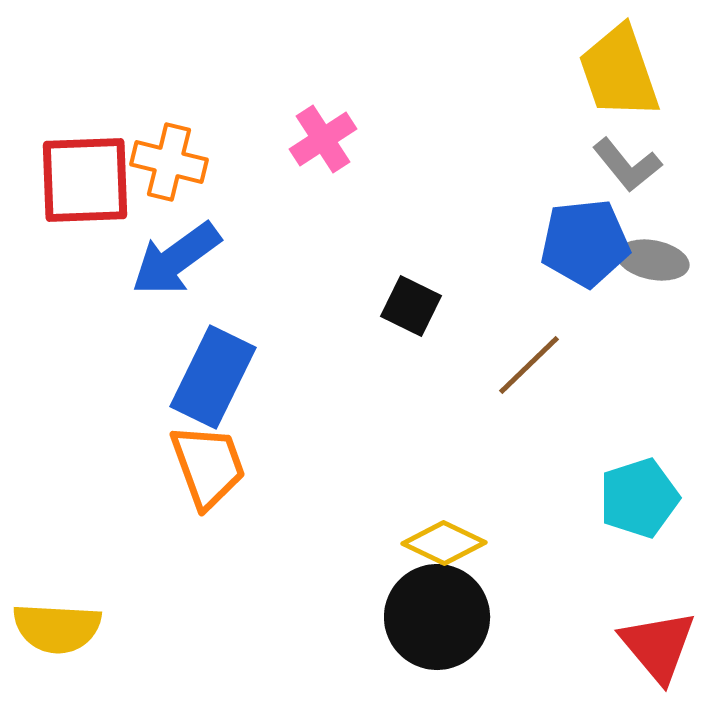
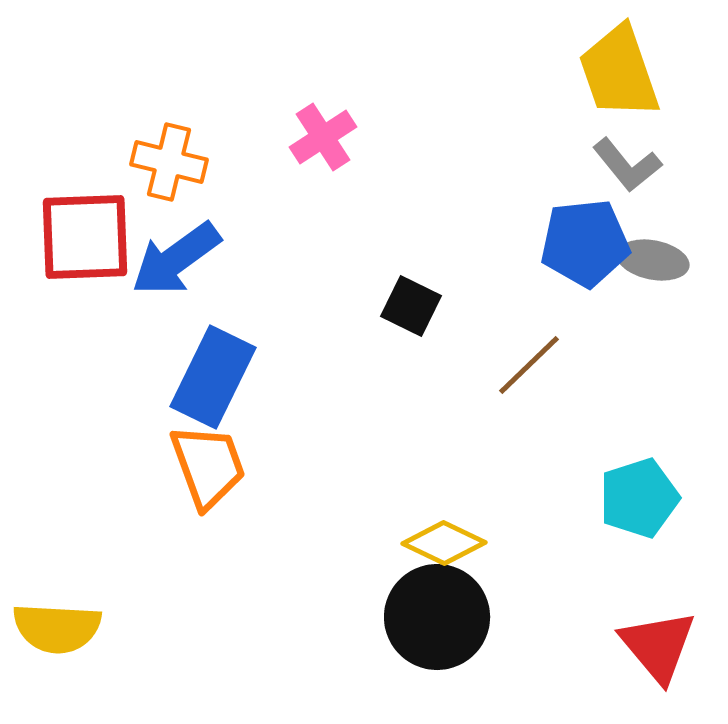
pink cross: moved 2 px up
red square: moved 57 px down
